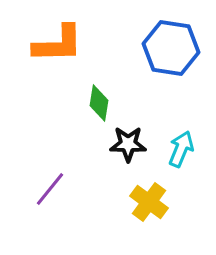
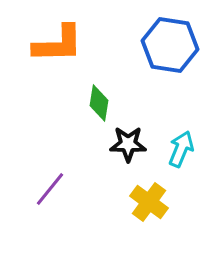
blue hexagon: moved 1 px left, 3 px up
